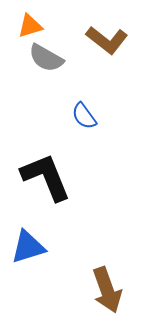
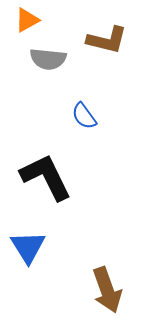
orange triangle: moved 3 px left, 6 px up; rotated 12 degrees counterclockwise
brown L-shape: rotated 24 degrees counterclockwise
gray semicircle: moved 2 px right, 1 px down; rotated 24 degrees counterclockwise
black L-shape: rotated 4 degrees counterclockwise
blue triangle: rotated 45 degrees counterclockwise
